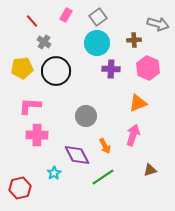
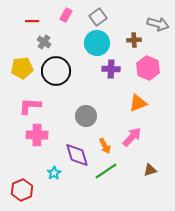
red line: rotated 48 degrees counterclockwise
pink arrow: moved 1 px left, 2 px down; rotated 25 degrees clockwise
purple diamond: rotated 12 degrees clockwise
green line: moved 3 px right, 6 px up
red hexagon: moved 2 px right, 2 px down; rotated 10 degrees counterclockwise
